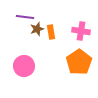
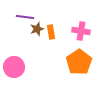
pink circle: moved 10 px left, 1 px down
